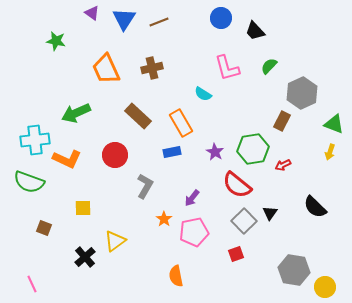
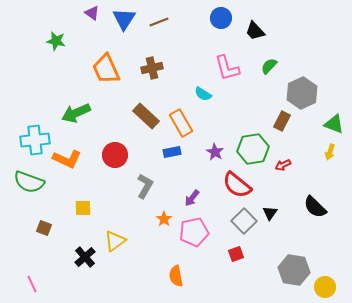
brown rectangle at (138, 116): moved 8 px right
